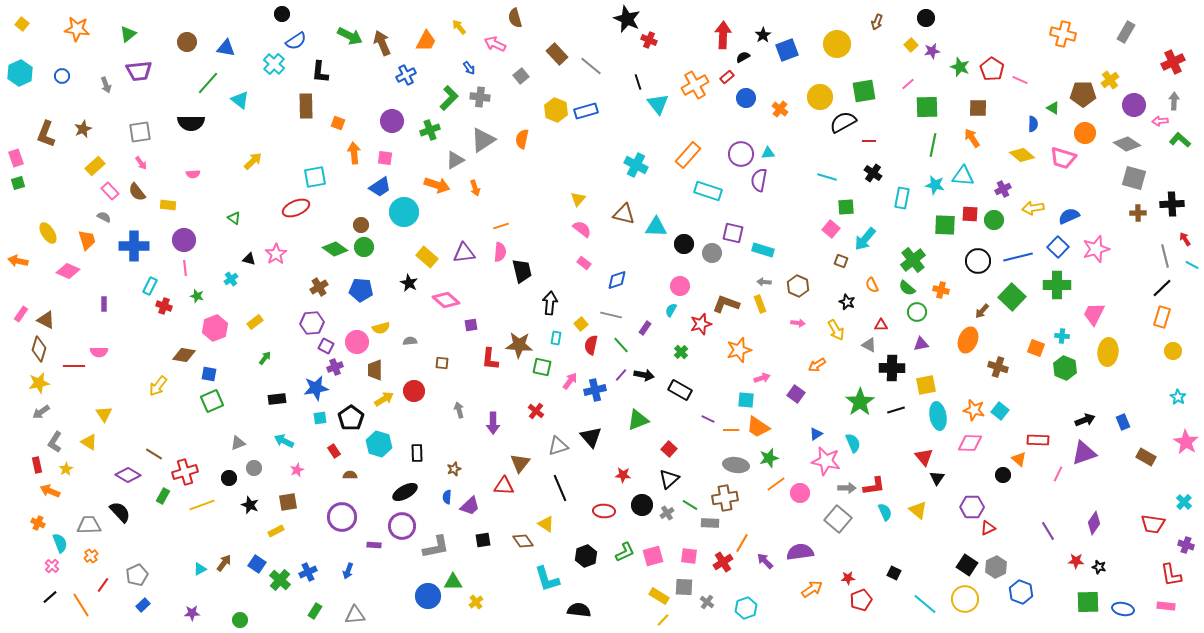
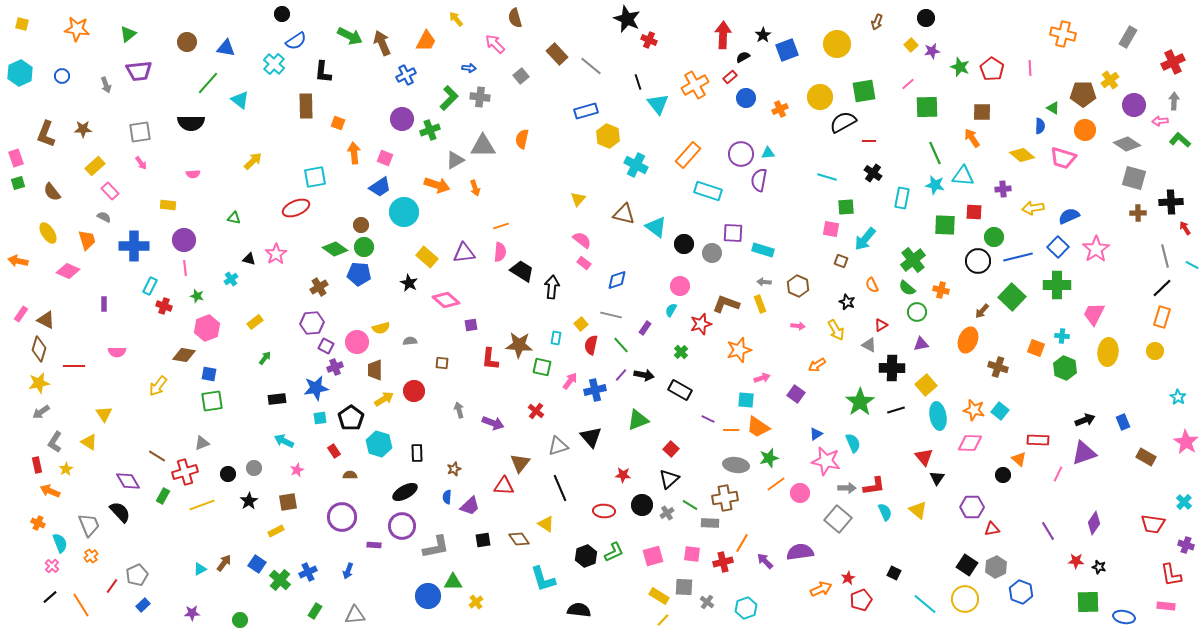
yellow square at (22, 24): rotated 24 degrees counterclockwise
yellow arrow at (459, 27): moved 3 px left, 8 px up
gray rectangle at (1126, 32): moved 2 px right, 5 px down
pink arrow at (495, 44): rotated 20 degrees clockwise
blue arrow at (469, 68): rotated 48 degrees counterclockwise
black L-shape at (320, 72): moved 3 px right
red rectangle at (727, 77): moved 3 px right
pink line at (1020, 80): moved 10 px right, 12 px up; rotated 63 degrees clockwise
brown square at (978, 108): moved 4 px right, 4 px down
orange cross at (780, 109): rotated 28 degrees clockwise
yellow hexagon at (556, 110): moved 52 px right, 26 px down
purple circle at (392, 121): moved 10 px right, 2 px up
blue semicircle at (1033, 124): moved 7 px right, 2 px down
brown star at (83, 129): rotated 24 degrees clockwise
orange circle at (1085, 133): moved 3 px up
gray triangle at (483, 140): moved 6 px down; rotated 32 degrees clockwise
green line at (933, 145): moved 2 px right, 8 px down; rotated 35 degrees counterclockwise
pink square at (385, 158): rotated 14 degrees clockwise
purple cross at (1003, 189): rotated 21 degrees clockwise
brown semicircle at (137, 192): moved 85 px left
black cross at (1172, 204): moved 1 px left, 2 px up
red square at (970, 214): moved 4 px right, 2 px up
green triangle at (234, 218): rotated 24 degrees counterclockwise
green circle at (994, 220): moved 17 px down
cyan triangle at (656, 227): rotated 35 degrees clockwise
pink semicircle at (582, 229): moved 11 px down
pink square at (831, 229): rotated 30 degrees counterclockwise
purple square at (733, 233): rotated 10 degrees counterclockwise
red arrow at (1185, 239): moved 11 px up
pink star at (1096, 249): rotated 16 degrees counterclockwise
black trapezoid at (522, 271): rotated 45 degrees counterclockwise
blue pentagon at (361, 290): moved 2 px left, 16 px up
black arrow at (550, 303): moved 2 px right, 16 px up
pink arrow at (798, 323): moved 3 px down
red triangle at (881, 325): rotated 32 degrees counterclockwise
pink hexagon at (215, 328): moved 8 px left
yellow circle at (1173, 351): moved 18 px left
pink semicircle at (99, 352): moved 18 px right
yellow square at (926, 385): rotated 30 degrees counterclockwise
green square at (212, 401): rotated 15 degrees clockwise
purple arrow at (493, 423): rotated 70 degrees counterclockwise
gray triangle at (238, 443): moved 36 px left
red square at (669, 449): moved 2 px right
brown line at (154, 454): moved 3 px right, 2 px down
purple diamond at (128, 475): moved 6 px down; rotated 30 degrees clockwise
black circle at (229, 478): moved 1 px left, 4 px up
black star at (250, 505): moved 1 px left, 4 px up; rotated 18 degrees clockwise
gray trapezoid at (89, 525): rotated 70 degrees clockwise
red triangle at (988, 528): moved 4 px right, 1 px down; rotated 14 degrees clockwise
brown diamond at (523, 541): moved 4 px left, 2 px up
green L-shape at (625, 552): moved 11 px left
pink square at (689, 556): moved 3 px right, 2 px up
red cross at (723, 562): rotated 18 degrees clockwise
red star at (848, 578): rotated 24 degrees counterclockwise
cyan L-shape at (547, 579): moved 4 px left
red line at (103, 585): moved 9 px right, 1 px down
orange arrow at (812, 589): moved 9 px right; rotated 10 degrees clockwise
blue ellipse at (1123, 609): moved 1 px right, 8 px down
